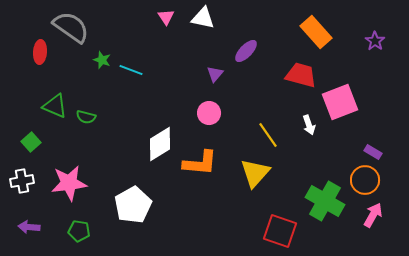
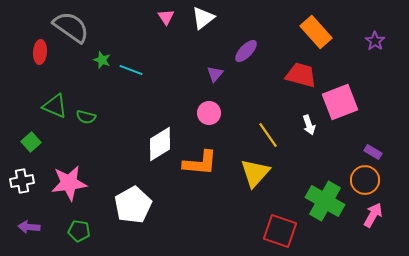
white triangle: rotated 50 degrees counterclockwise
